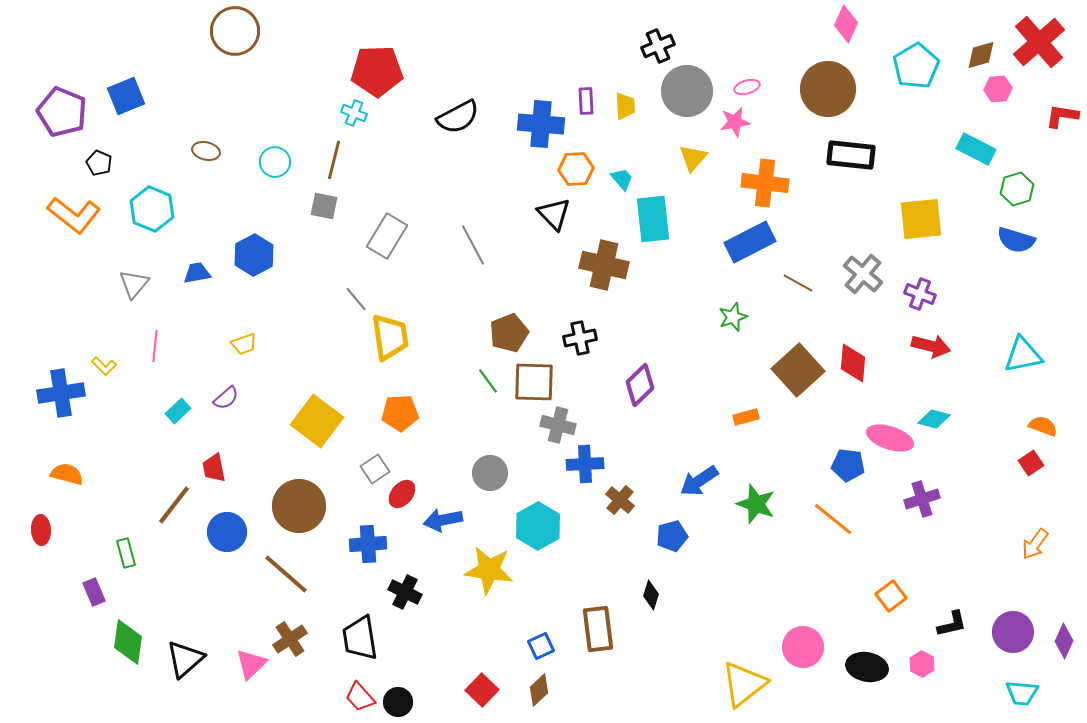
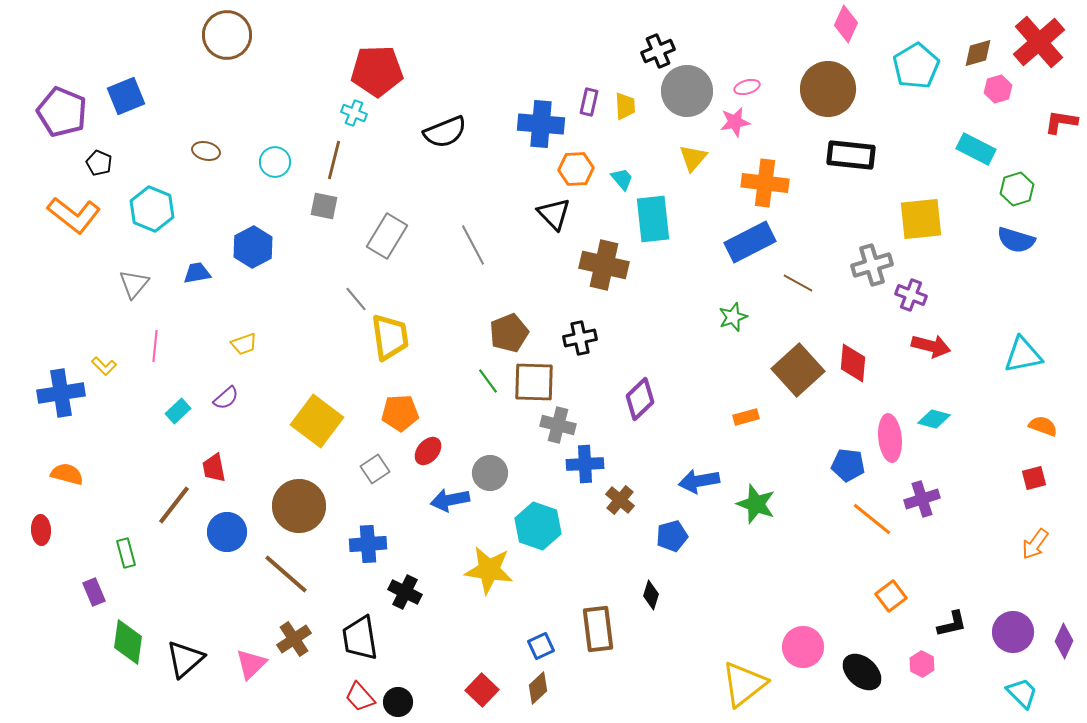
brown circle at (235, 31): moved 8 px left, 4 px down
black cross at (658, 46): moved 5 px down
brown diamond at (981, 55): moved 3 px left, 2 px up
pink hexagon at (998, 89): rotated 12 degrees counterclockwise
purple rectangle at (586, 101): moved 3 px right, 1 px down; rotated 16 degrees clockwise
red L-shape at (1062, 116): moved 1 px left, 6 px down
black semicircle at (458, 117): moved 13 px left, 15 px down; rotated 6 degrees clockwise
blue hexagon at (254, 255): moved 1 px left, 8 px up
gray cross at (863, 274): moved 9 px right, 9 px up; rotated 33 degrees clockwise
purple cross at (920, 294): moved 9 px left, 1 px down
purple diamond at (640, 385): moved 14 px down
pink ellipse at (890, 438): rotated 66 degrees clockwise
red square at (1031, 463): moved 3 px right, 15 px down; rotated 20 degrees clockwise
blue arrow at (699, 481): rotated 24 degrees clockwise
red ellipse at (402, 494): moved 26 px right, 43 px up
orange line at (833, 519): moved 39 px right
blue arrow at (443, 520): moved 7 px right, 20 px up
cyan hexagon at (538, 526): rotated 12 degrees counterclockwise
brown cross at (290, 639): moved 4 px right
black ellipse at (867, 667): moved 5 px left, 5 px down; rotated 30 degrees clockwise
brown diamond at (539, 690): moved 1 px left, 2 px up
cyan trapezoid at (1022, 693): rotated 140 degrees counterclockwise
